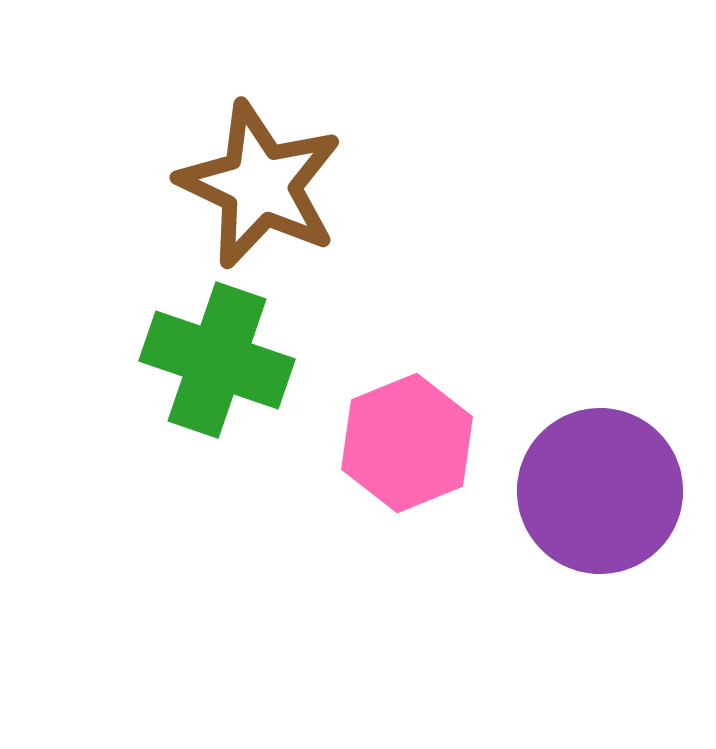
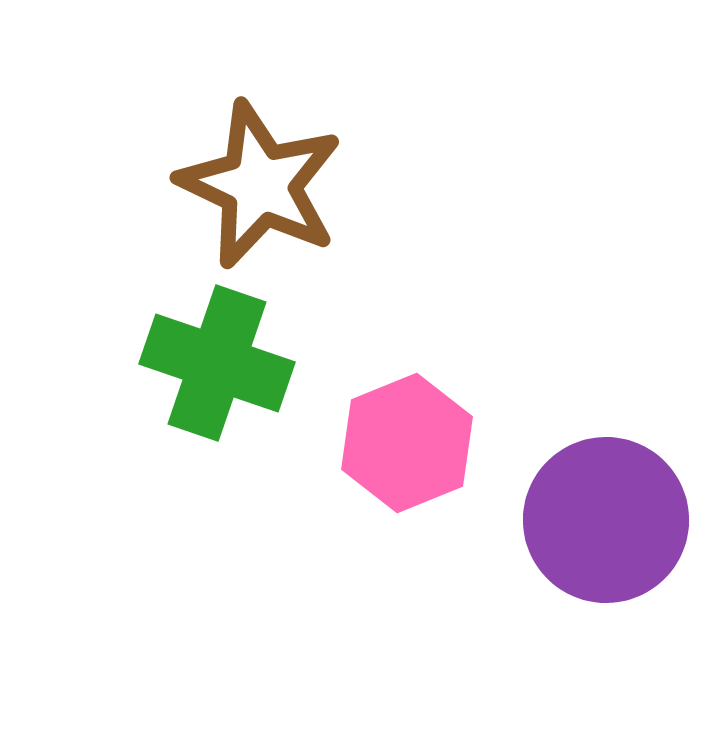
green cross: moved 3 px down
purple circle: moved 6 px right, 29 px down
